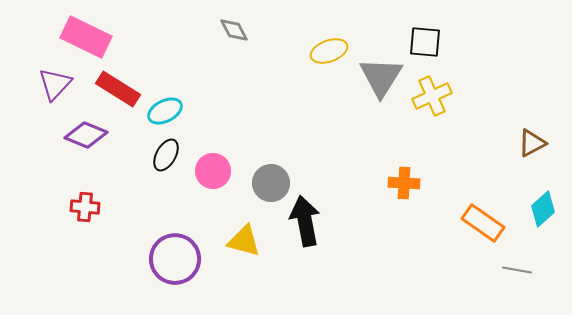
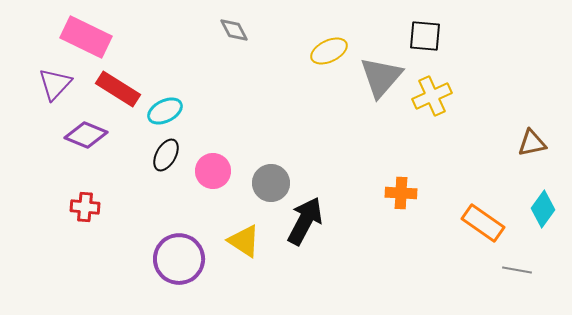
black square: moved 6 px up
yellow ellipse: rotated 6 degrees counterclockwise
gray triangle: rotated 9 degrees clockwise
brown triangle: rotated 16 degrees clockwise
orange cross: moved 3 px left, 10 px down
cyan diamond: rotated 12 degrees counterclockwise
black arrow: rotated 39 degrees clockwise
yellow triangle: rotated 18 degrees clockwise
purple circle: moved 4 px right
